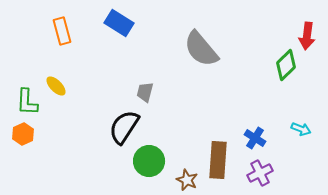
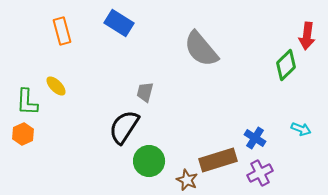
brown rectangle: rotated 69 degrees clockwise
